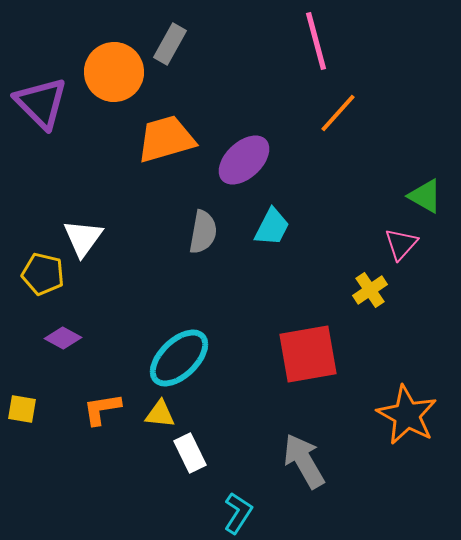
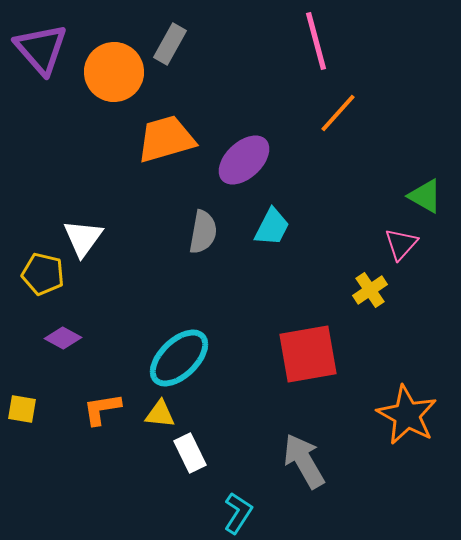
purple triangle: moved 54 px up; rotated 4 degrees clockwise
